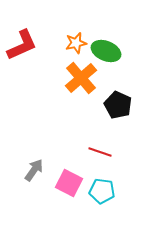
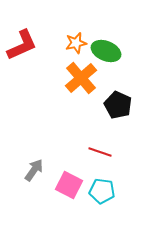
pink square: moved 2 px down
